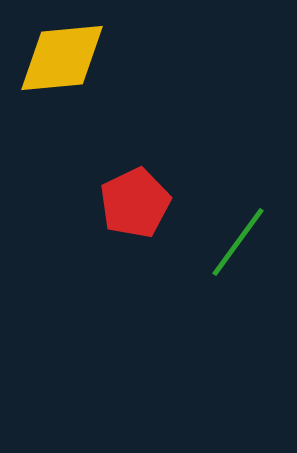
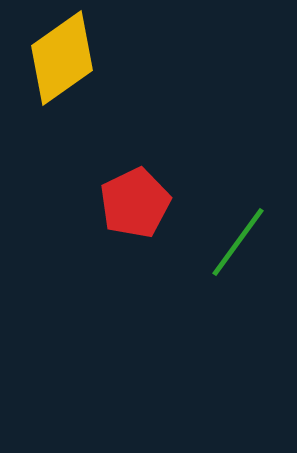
yellow diamond: rotated 30 degrees counterclockwise
